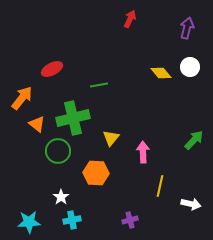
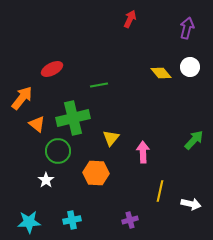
yellow line: moved 5 px down
white star: moved 15 px left, 17 px up
